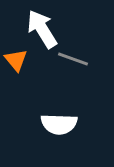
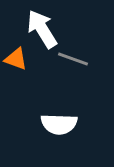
orange triangle: moved 1 px up; rotated 30 degrees counterclockwise
